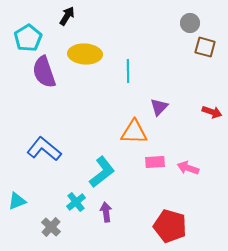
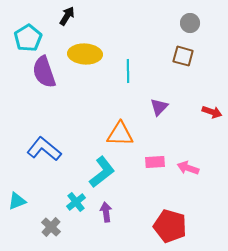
brown square: moved 22 px left, 9 px down
orange triangle: moved 14 px left, 2 px down
